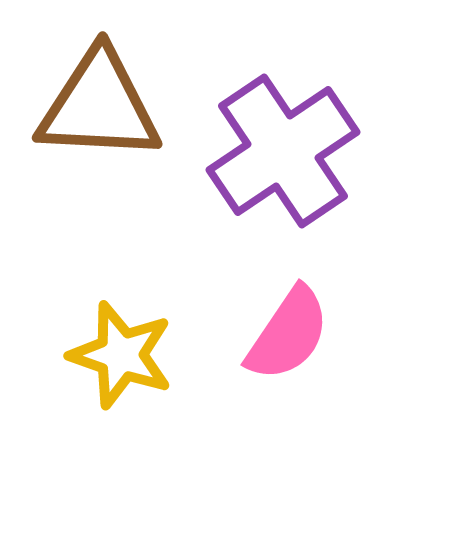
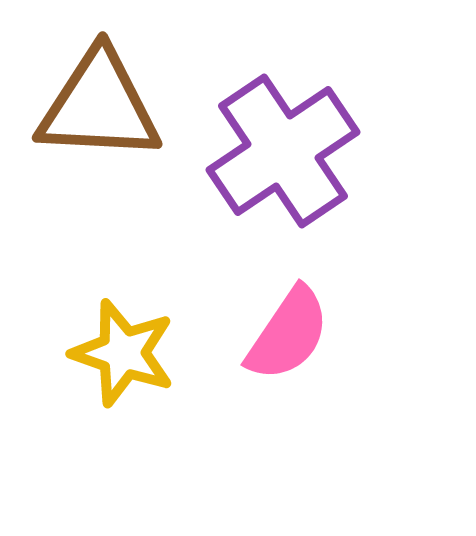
yellow star: moved 2 px right, 2 px up
